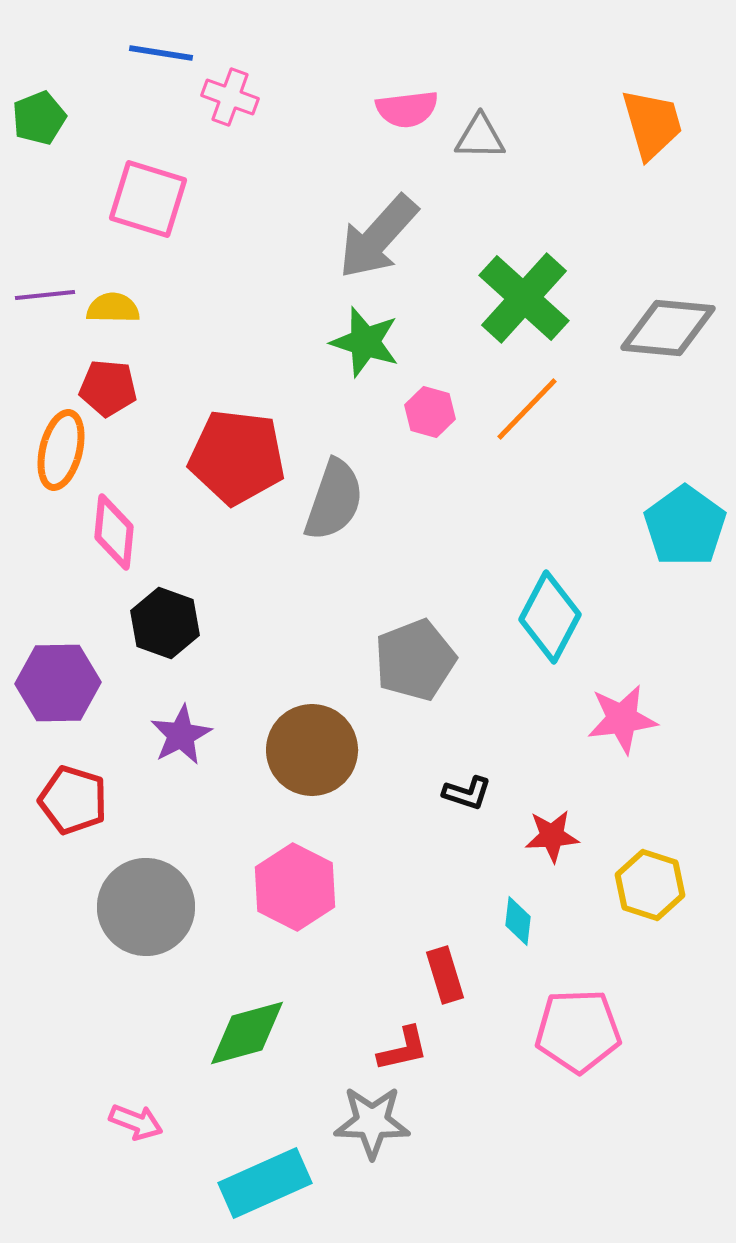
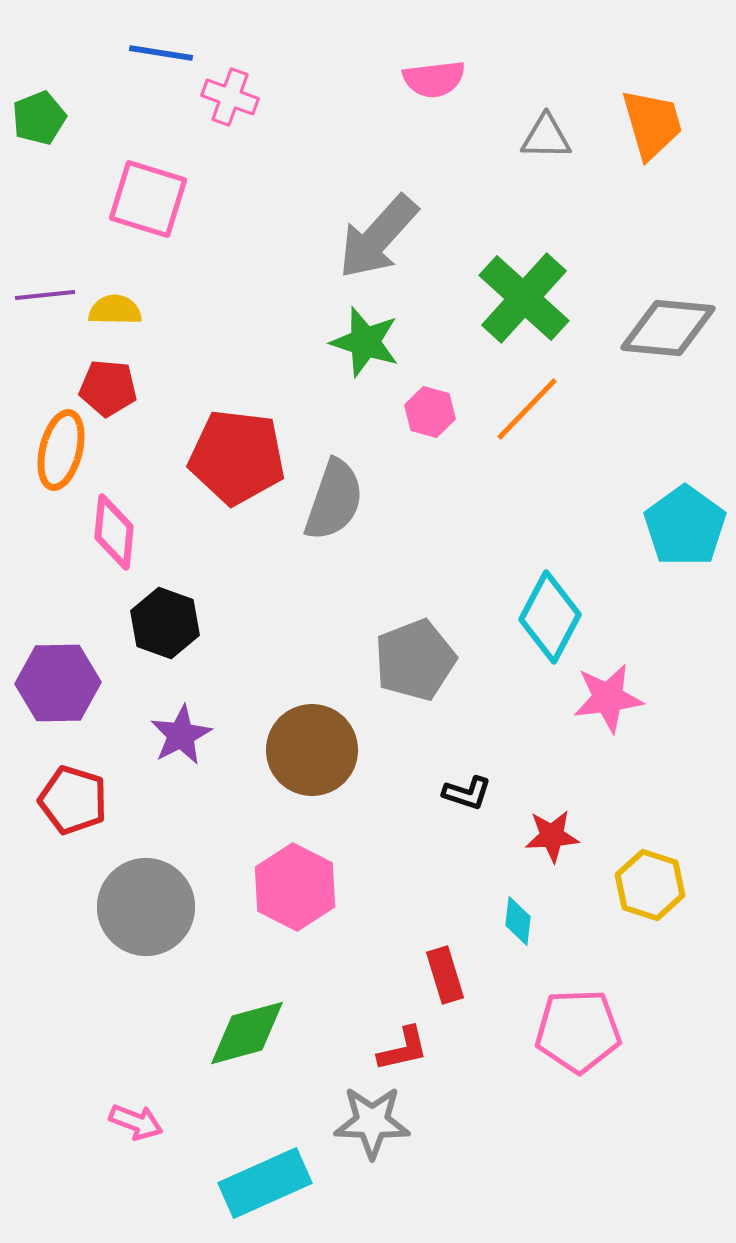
pink semicircle at (407, 109): moved 27 px right, 30 px up
gray triangle at (480, 137): moved 66 px right
yellow semicircle at (113, 308): moved 2 px right, 2 px down
pink star at (622, 719): moved 14 px left, 21 px up
